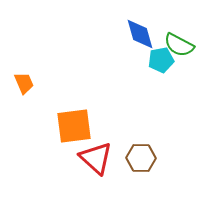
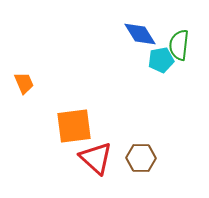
blue diamond: rotated 16 degrees counterclockwise
green semicircle: rotated 68 degrees clockwise
